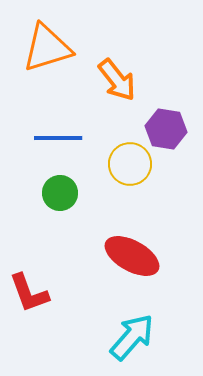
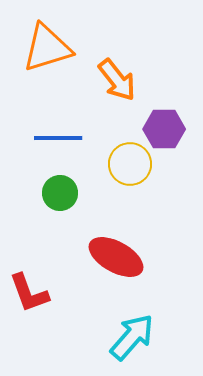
purple hexagon: moved 2 px left; rotated 9 degrees counterclockwise
red ellipse: moved 16 px left, 1 px down
